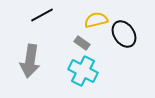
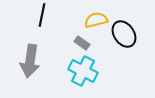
black line: rotated 50 degrees counterclockwise
